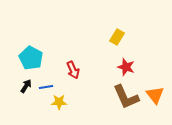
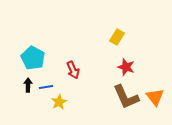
cyan pentagon: moved 2 px right
black arrow: moved 2 px right, 1 px up; rotated 32 degrees counterclockwise
orange triangle: moved 2 px down
yellow star: rotated 28 degrees counterclockwise
